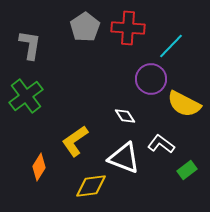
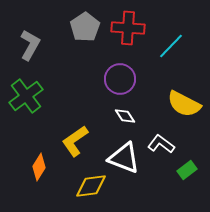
gray L-shape: rotated 20 degrees clockwise
purple circle: moved 31 px left
